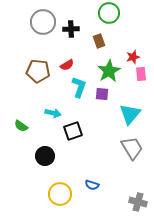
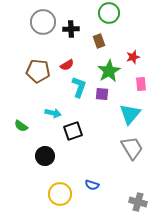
pink rectangle: moved 10 px down
